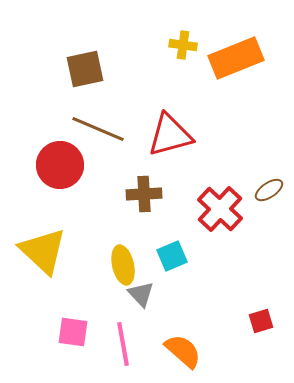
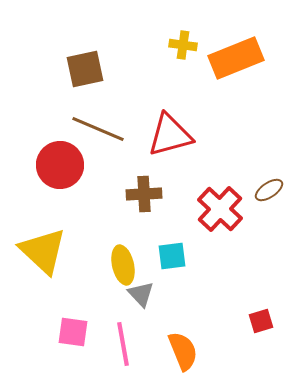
cyan square: rotated 16 degrees clockwise
orange semicircle: rotated 27 degrees clockwise
